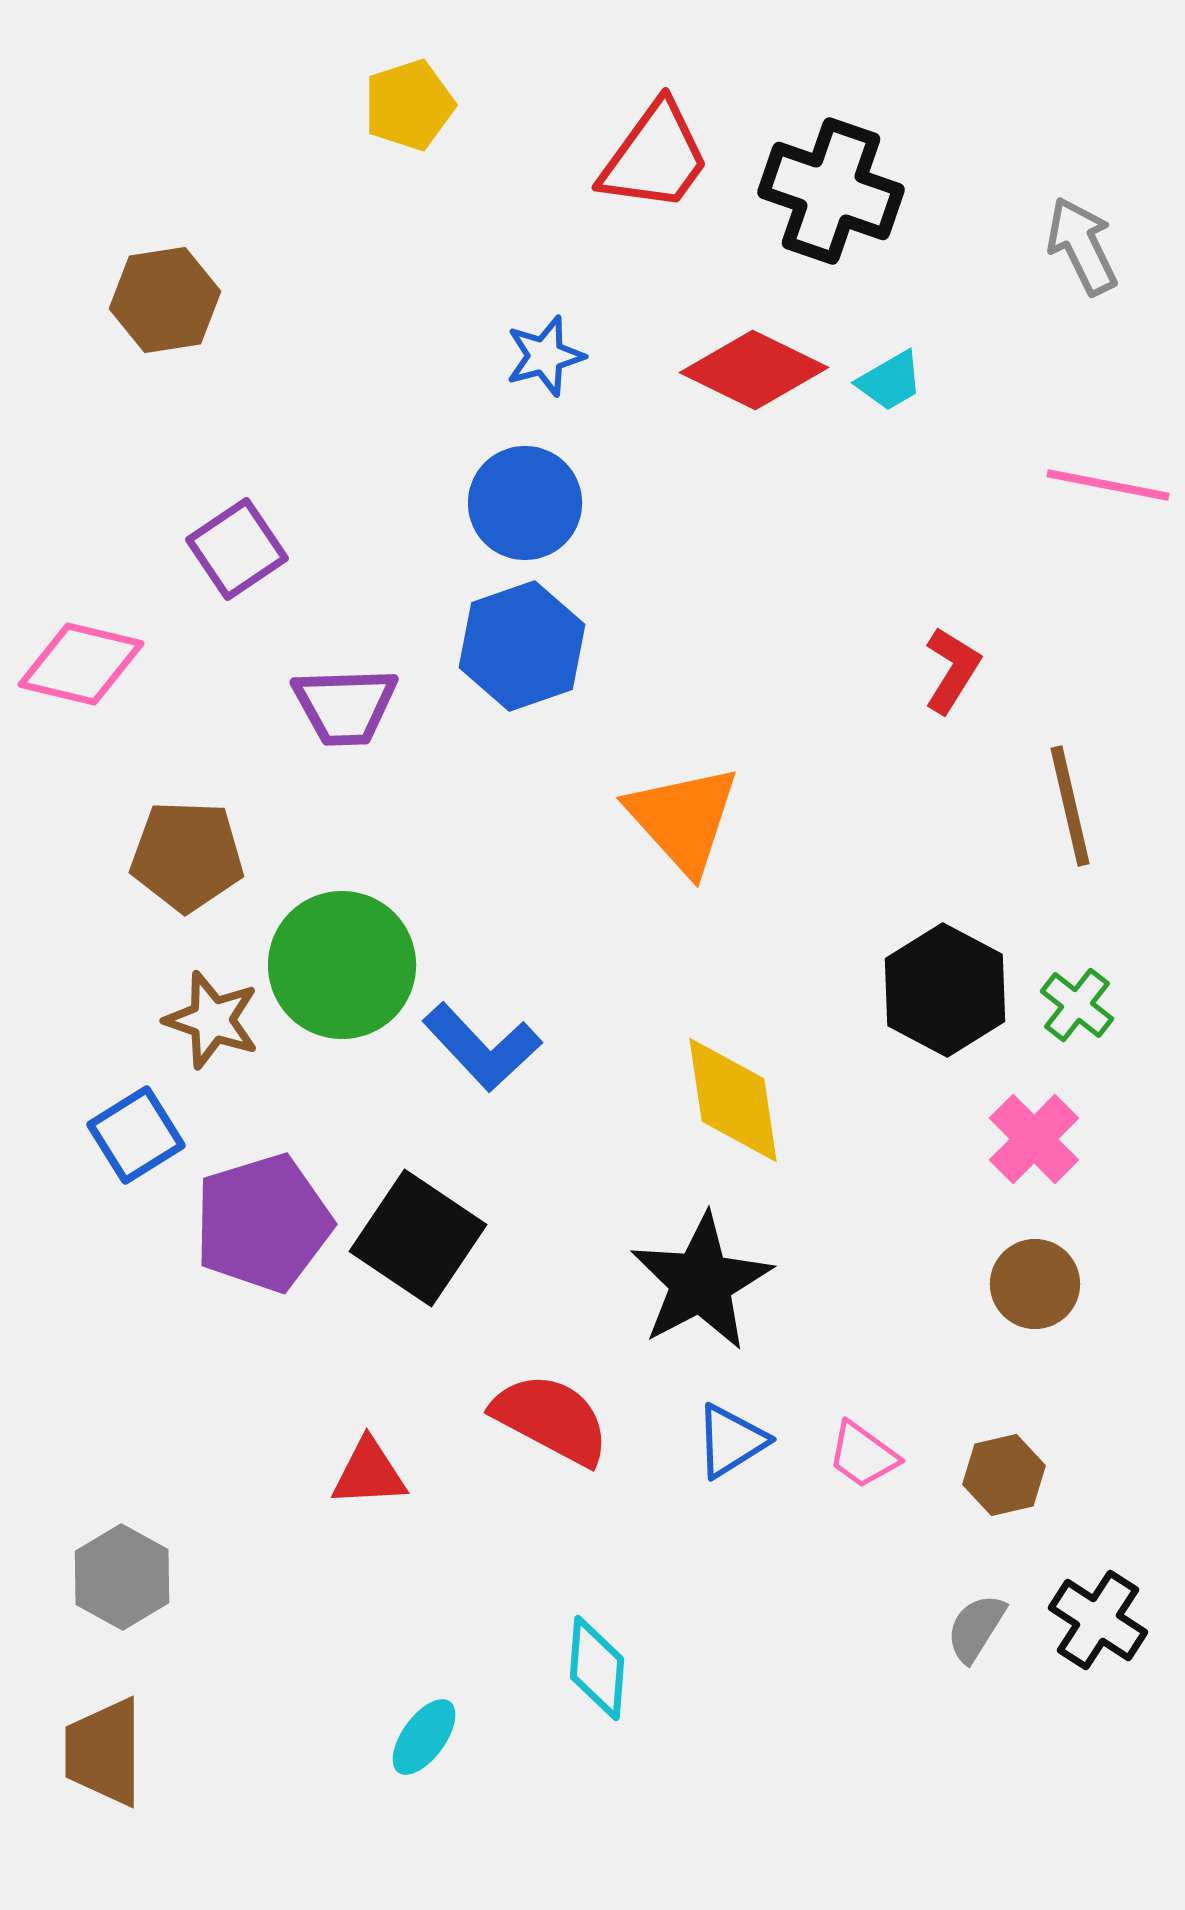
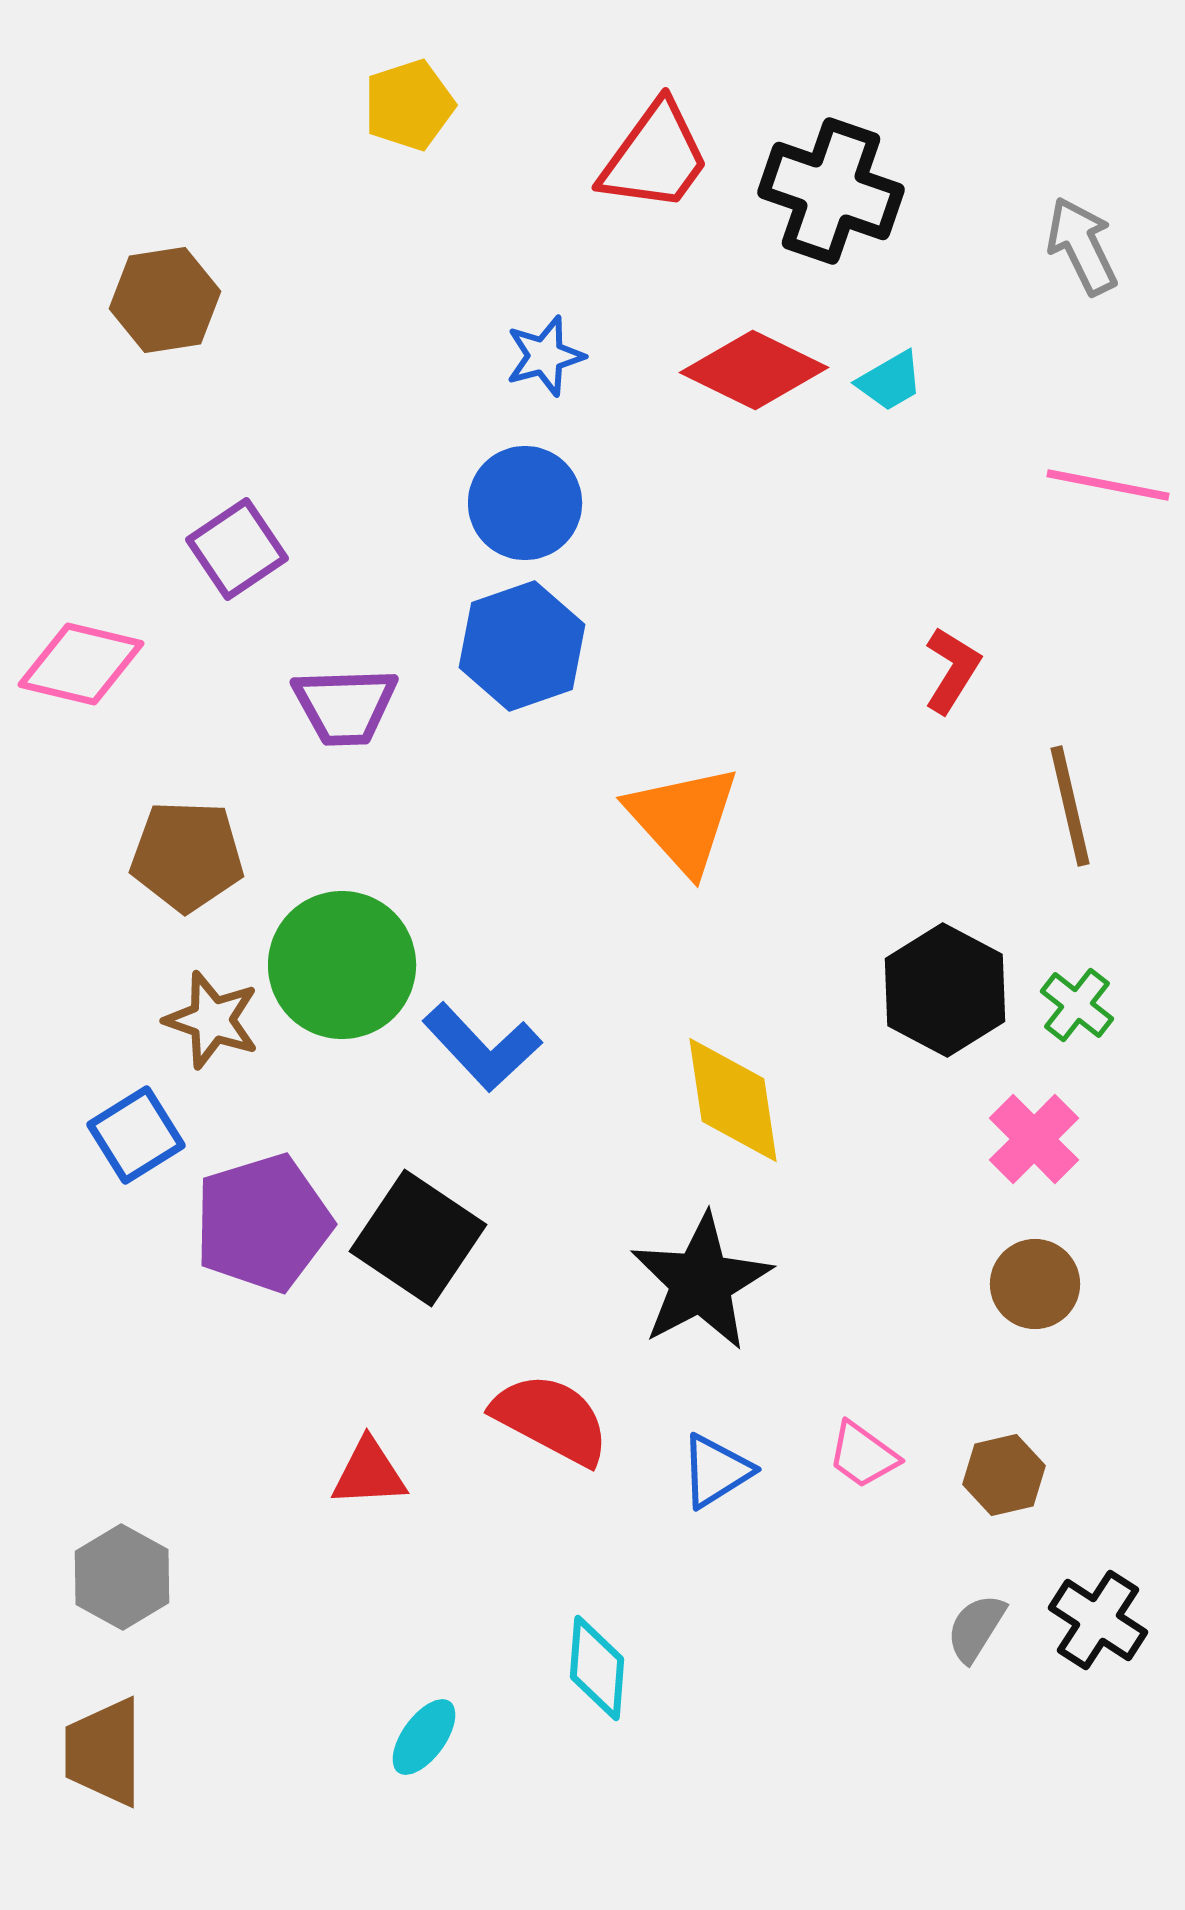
blue triangle at (731, 1441): moved 15 px left, 30 px down
